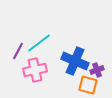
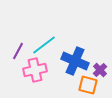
cyan line: moved 5 px right, 2 px down
purple cross: moved 3 px right; rotated 24 degrees counterclockwise
